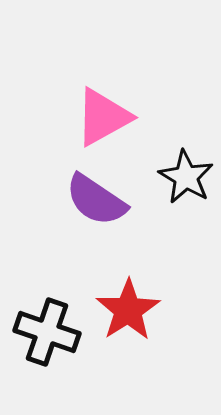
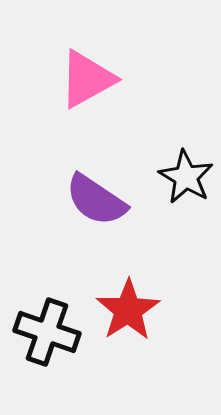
pink triangle: moved 16 px left, 38 px up
